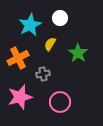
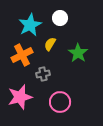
orange cross: moved 4 px right, 3 px up
